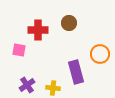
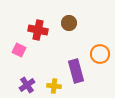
red cross: rotated 12 degrees clockwise
pink square: rotated 16 degrees clockwise
purple rectangle: moved 1 px up
yellow cross: moved 1 px right, 2 px up
